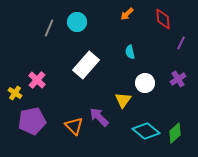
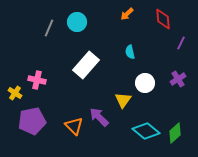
pink cross: rotated 30 degrees counterclockwise
